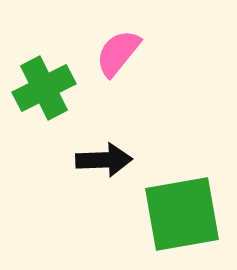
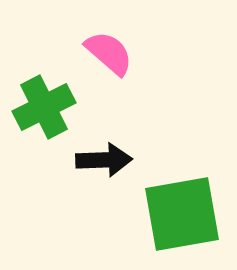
pink semicircle: moved 9 px left; rotated 92 degrees clockwise
green cross: moved 19 px down
